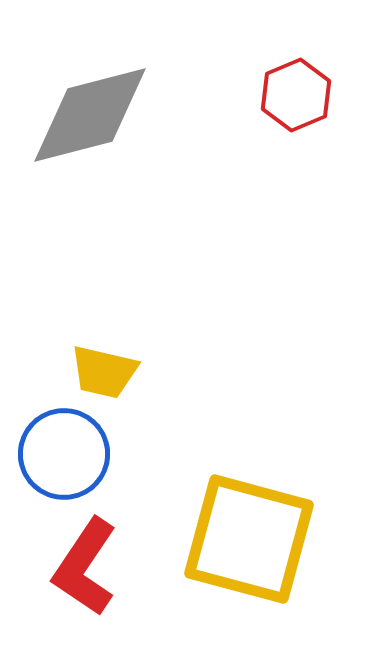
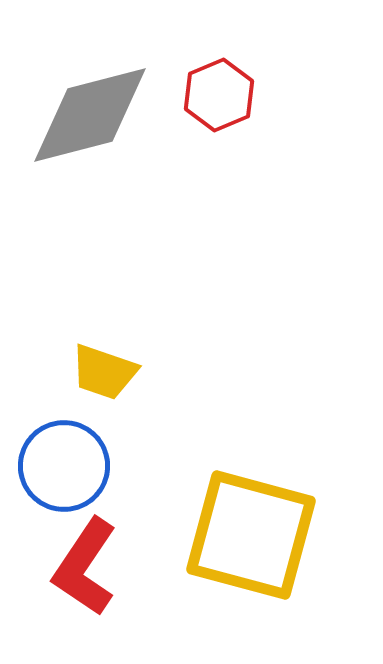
red hexagon: moved 77 px left
yellow trapezoid: rotated 6 degrees clockwise
blue circle: moved 12 px down
yellow square: moved 2 px right, 4 px up
